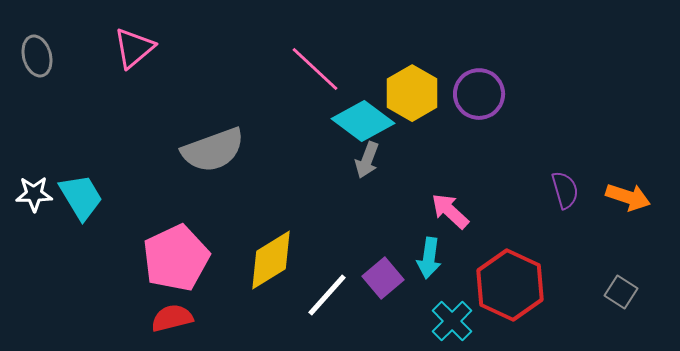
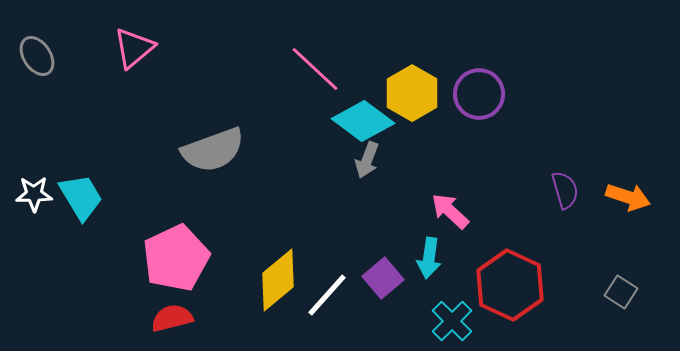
gray ellipse: rotated 18 degrees counterclockwise
yellow diamond: moved 7 px right, 20 px down; rotated 8 degrees counterclockwise
